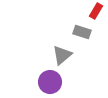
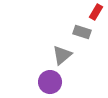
red rectangle: moved 1 px down
